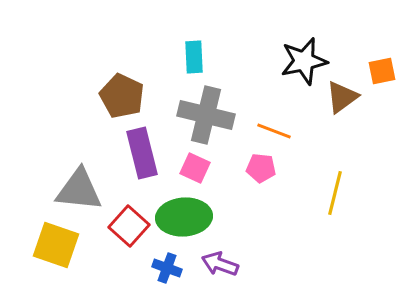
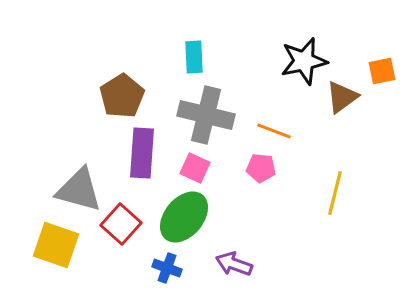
brown pentagon: rotated 15 degrees clockwise
purple rectangle: rotated 18 degrees clockwise
gray triangle: rotated 9 degrees clockwise
green ellipse: rotated 46 degrees counterclockwise
red square: moved 8 px left, 2 px up
purple arrow: moved 14 px right
